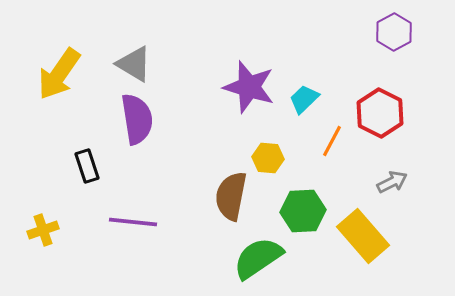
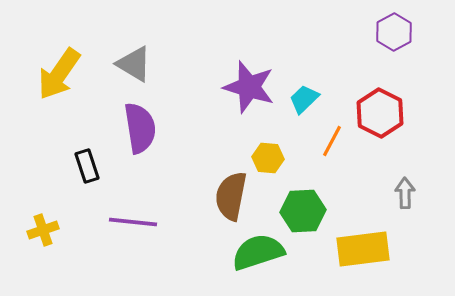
purple semicircle: moved 3 px right, 9 px down
gray arrow: moved 13 px right, 11 px down; rotated 64 degrees counterclockwise
yellow rectangle: moved 13 px down; rotated 56 degrees counterclockwise
green semicircle: moved 6 px up; rotated 16 degrees clockwise
